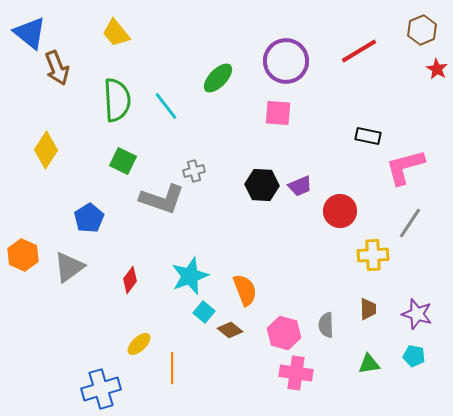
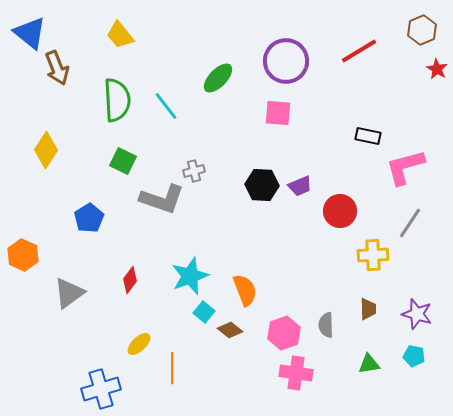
yellow trapezoid: moved 4 px right, 2 px down
gray triangle: moved 26 px down
pink hexagon: rotated 24 degrees clockwise
